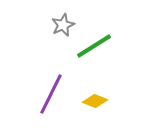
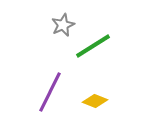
green line: moved 1 px left
purple line: moved 1 px left, 2 px up
